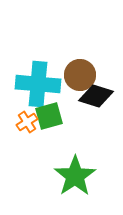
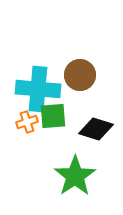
cyan cross: moved 5 px down
black diamond: moved 33 px down
green square: moved 4 px right; rotated 12 degrees clockwise
orange cross: rotated 15 degrees clockwise
